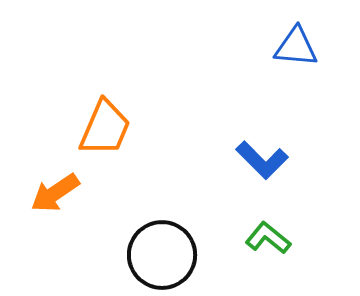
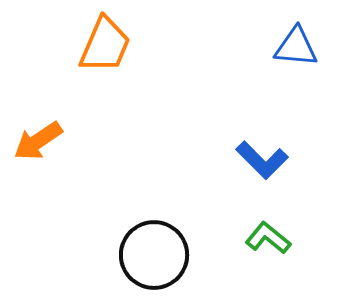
orange trapezoid: moved 83 px up
orange arrow: moved 17 px left, 52 px up
black circle: moved 8 px left
